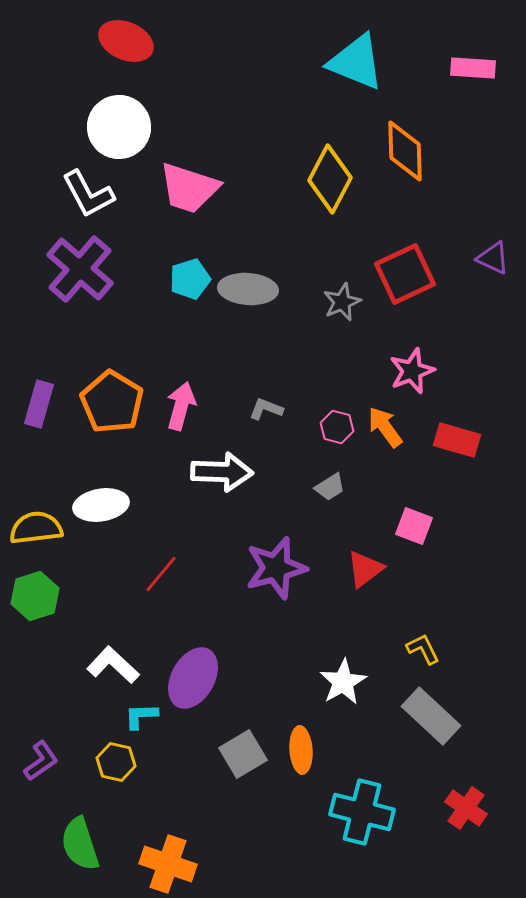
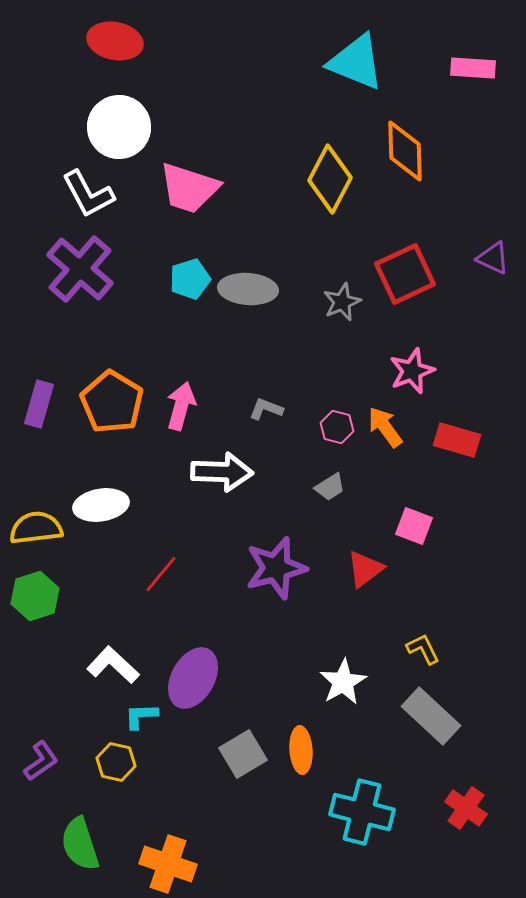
red ellipse at (126, 41): moved 11 px left; rotated 12 degrees counterclockwise
